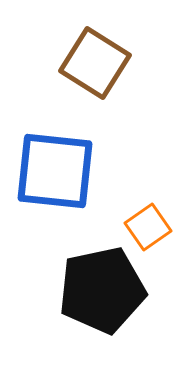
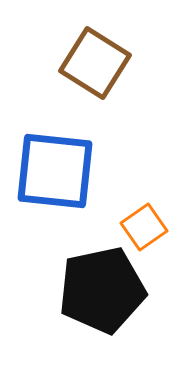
orange square: moved 4 px left
